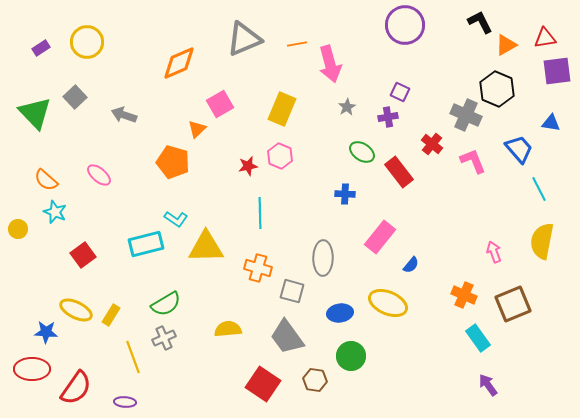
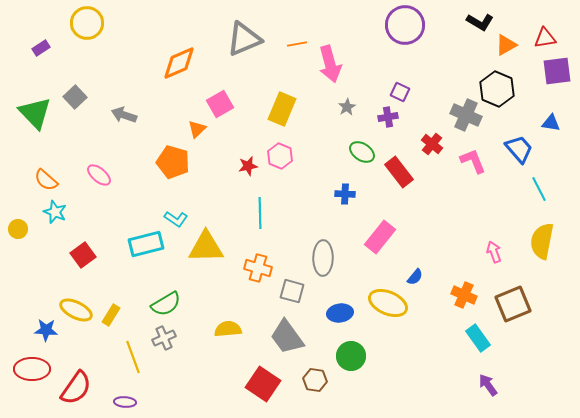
black L-shape at (480, 22): rotated 148 degrees clockwise
yellow circle at (87, 42): moved 19 px up
blue semicircle at (411, 265): moved 4 px right, 12 px down
blue star at (46, 332): moved 2 px up
